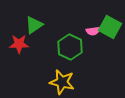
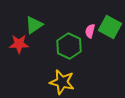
pink semicircle: moved 3 px left; rotated 112 degrees clockwise
green hexagon: moved 1 px left, 1 px up
